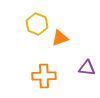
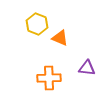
orange triangle: rotated 42 degrees clockwise
orange cross: moved 5 px right, 2 px down
